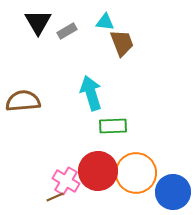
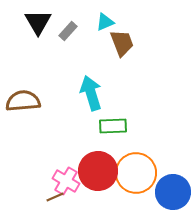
cyan triangle: rotated 30 degrees counterclockwise
gray rectangle: moved 1 px right; rotated 18 degrees counterclockwise
